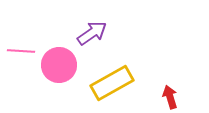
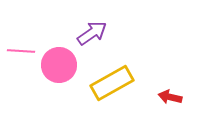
red arrow: rotated 60 degrees counterclockwise
